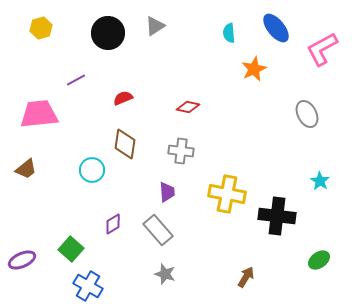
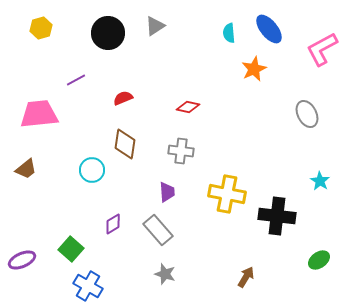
blue ellipse: moved 7 px left, 1 px down
